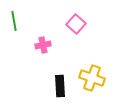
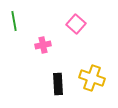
black rectangle: moved 2 px left, 2 px up
